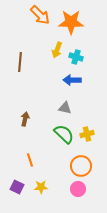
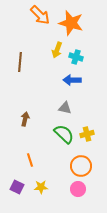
orange star: moved 1 px down; rotated 15 degrees clockwise
